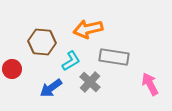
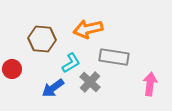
brown hexagon: moved 3 px up
cyan L-shape: moved 2 px down
pink arrow: rotated 35 degrees clockwise
blue arrow: moved 2 px right
